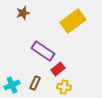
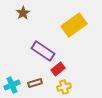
brown star: rotated 16 degrees counterclockwise
yellow rectangle: moved 1 px right, 4 px down
brown rectangle: rotated 48 degrees clockwise
yellow cross: rotated 24 degrees counterclockwise
